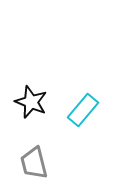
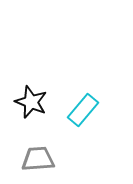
gray trapezoid: moved 4 px right, 4 px up; rotated 100 degrees clockwise
